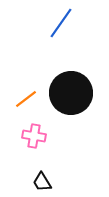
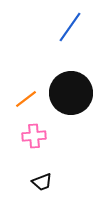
blue line: moved 9 px right, 4 px down
pink cross: rotated 15 degrees counterclockwise
black trapezoid: rotated 80 degrees counterclockwise
